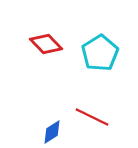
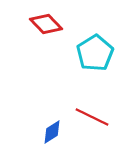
red diamond: moved 20 px up
cyan pentagon: moved 5 px left
